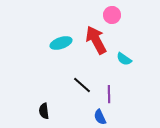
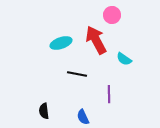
black line: moved 5 px left, 11 px up; rotated 30 degrees counterclockwise
blue semicircle: moved 17 px left
